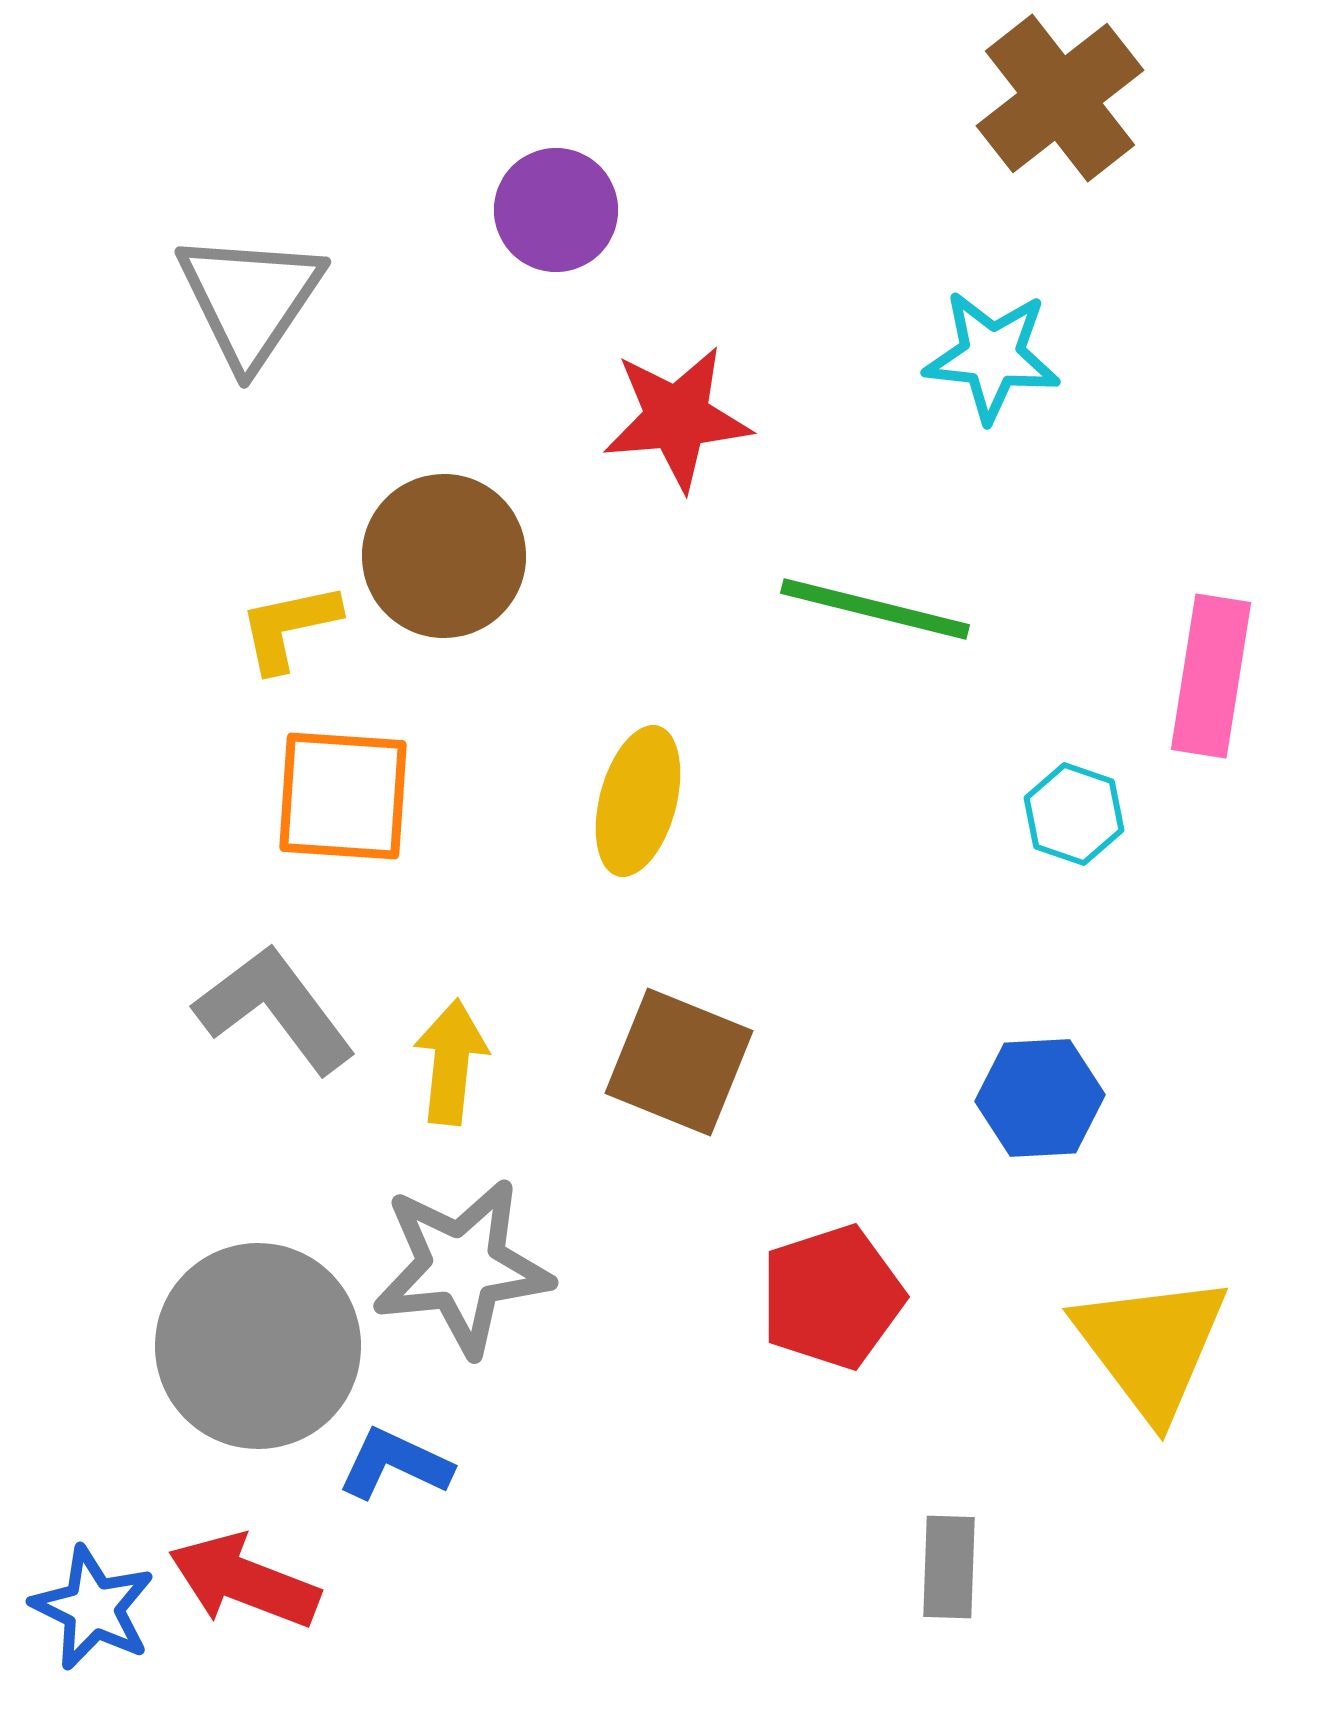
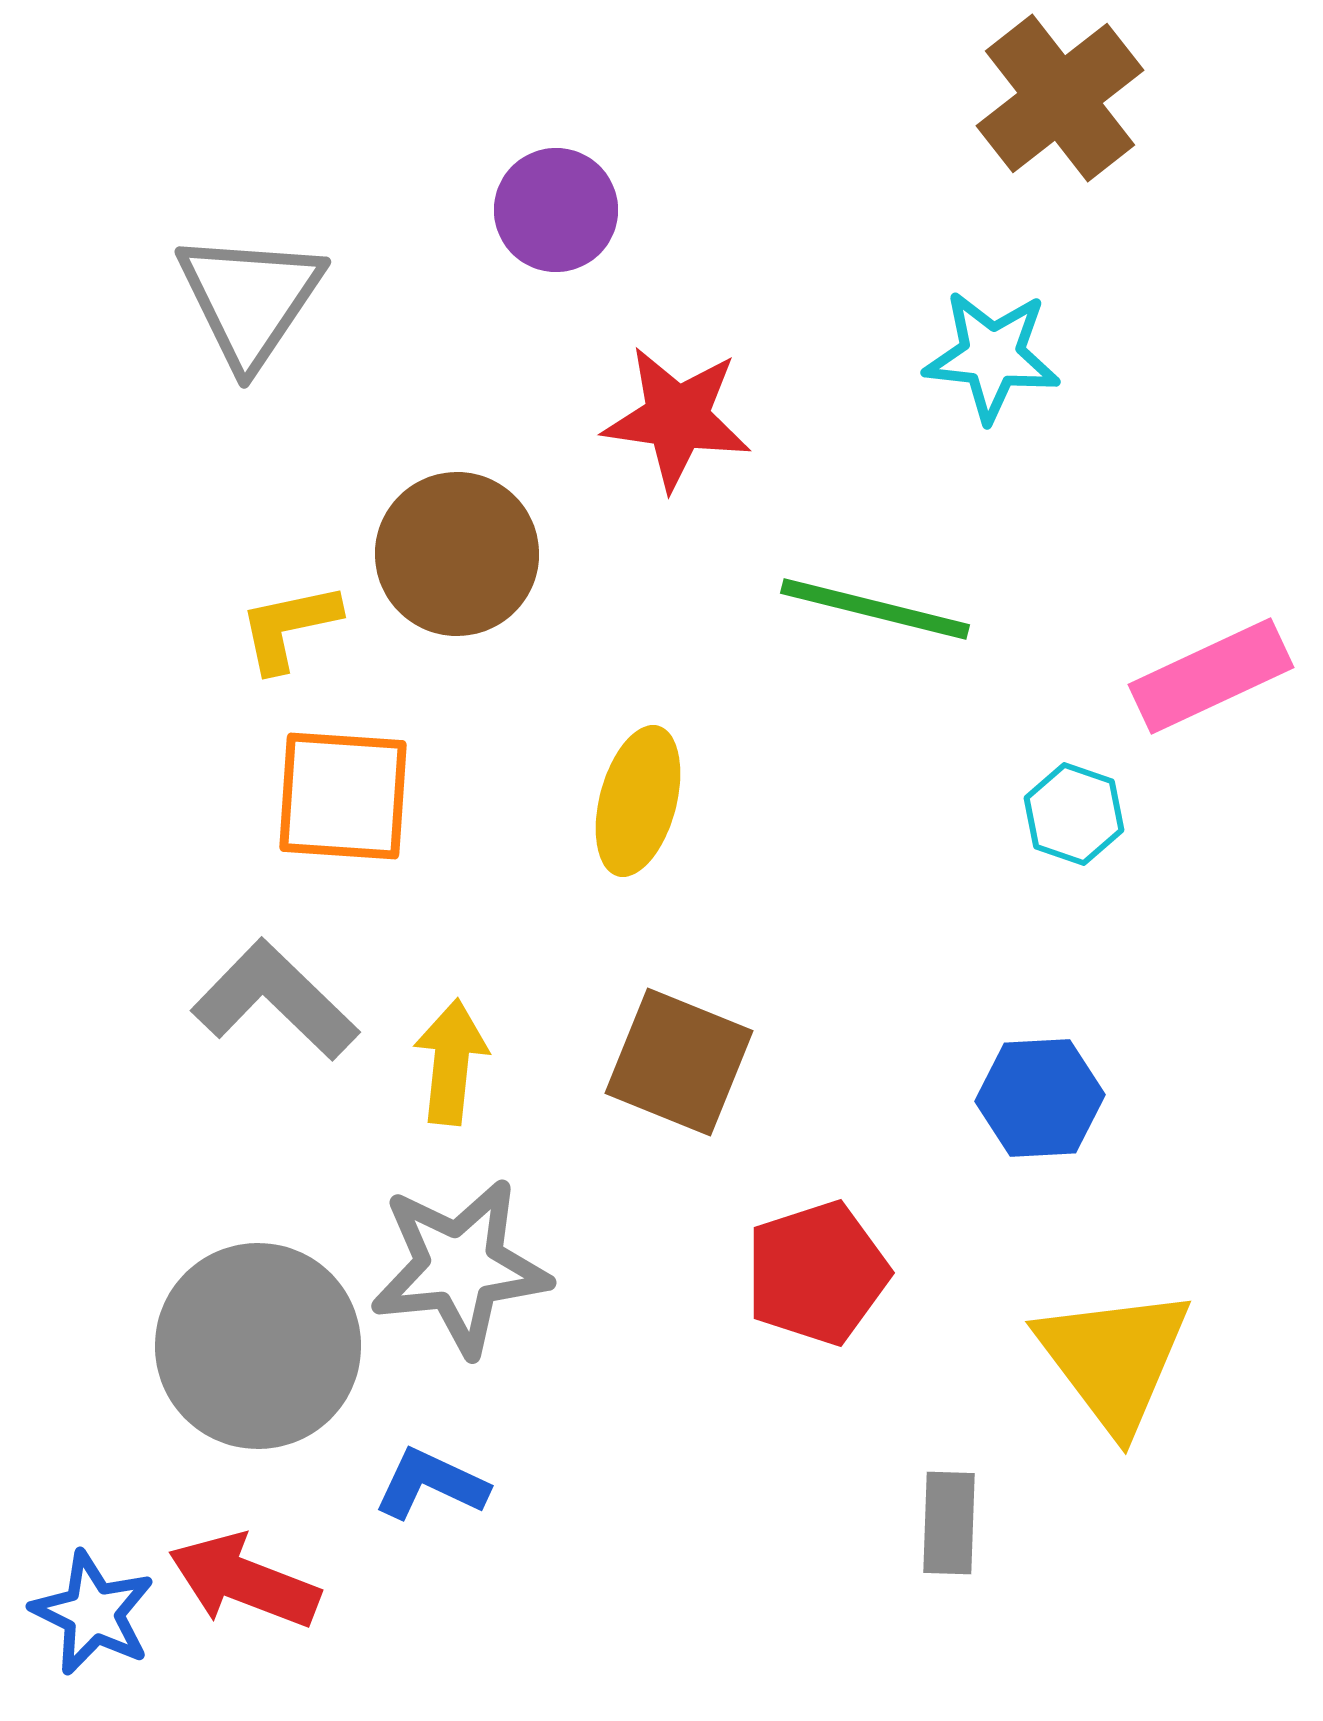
red star: rotated 13 degrees clockwise
brown circle: moved 13 px right, 2 px up
pink rectangle: rotated 56 degrees clockwise
gray L-shape: moved 9 px up; rotated 9 degrees counterclockwise
gray star: moved 2 px left
red pentagon: moved 15 px left, 24 px up
yellow triangle: moved 37 px left, 13 px down
blue L-shape: moved 36 px right, 20 px down
gray rectangle: moved 44 px up
blue star: moved 5 px down
